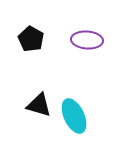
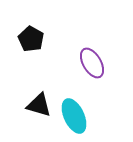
purple ellipse: moved 5 px right, 23 px down; rotated 56 degrees clockwise
